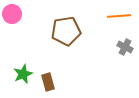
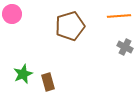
brown pentagon: moved 4 px right, 5 px up; rotated 8 degrees counterclockwise
